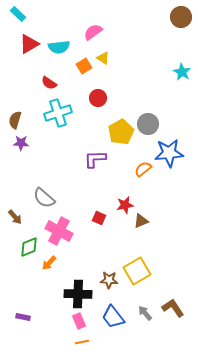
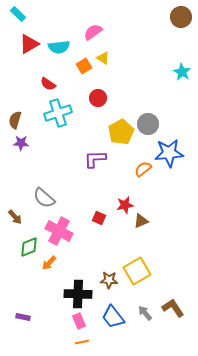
red semicircle: moved 1 px left, 1 px down
